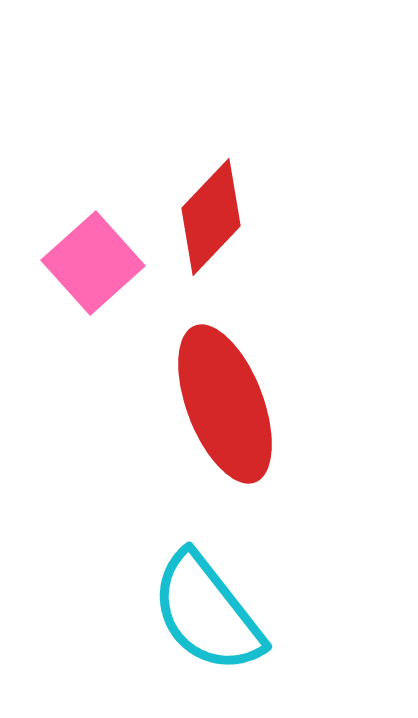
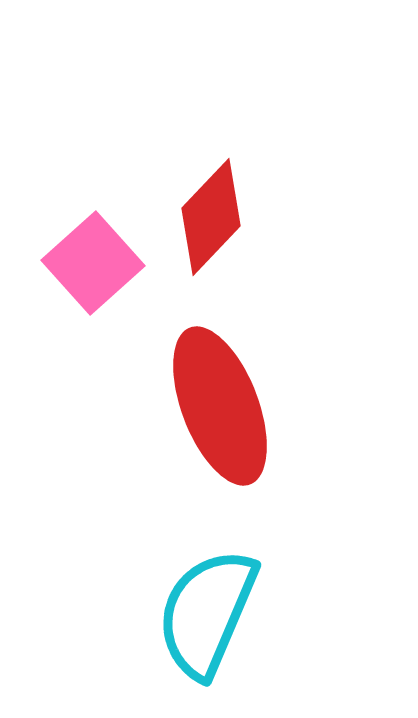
red ellipse: moved 5 px left, 2 px down
cyan semicircle: rotated 61 degrees clockwise
